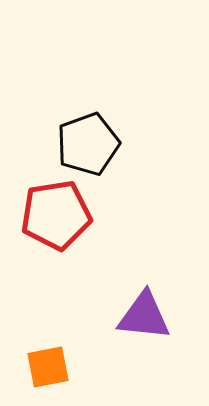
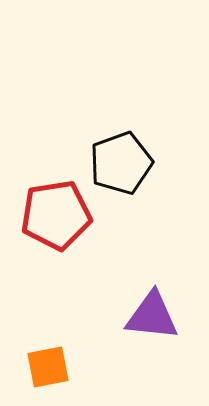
black pentagon: moved 33 px right, 19 px down
purple triangle: moved 8 px right
